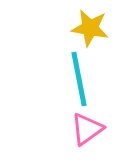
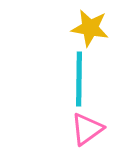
cyan line: rotated 12 degrees clockwise
